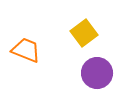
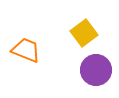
purple circle: moved 1 px left, 3 px up
